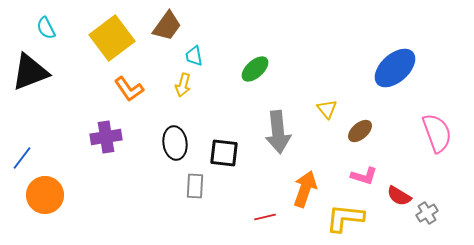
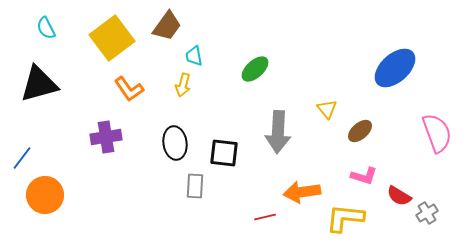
black triangle: moved 9 px right, 12 px down; rotated 6 degrees clockwise
gray arrow: rotated 9 degrees clockwise
orange arrow: moved 3 px left, 3 px down; rotated 117 degrees counterclockwise
